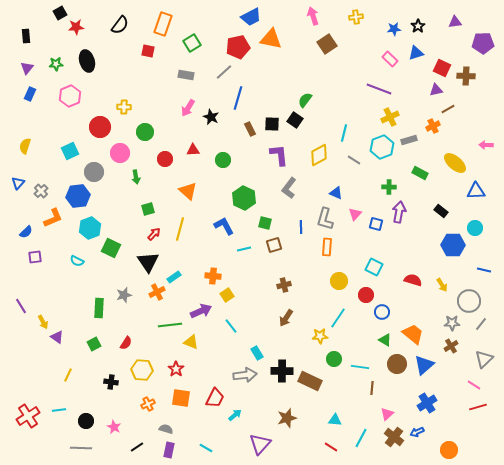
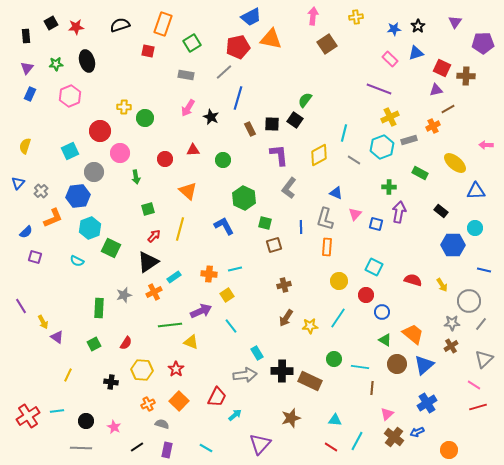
black square at (60, 13): moved 9 px left, 10 px down
pink arrow at (313, 16): rotated 24 degrees clockwise
purple triangle at (455, 22): rotated 48 degrees counterclockwise
black semicircle at (120, 25): rotated 144 degrees counterclockwise
red circle at (100, 127): moved 4 px down
green circle at (145, 132): moved 14 px up
red arrow at (154, 234): moved 2 px down
cyan line at (244, 249): moved 9 px left, 20 px down
purple square at (35, 257): rotated 24 degrees clockwise
black triangle at (148, 262): rotated 30 degrees clockwise
orange cross at (213, 276): moved 4 px left, 2 px up
orange cross at (157, 292): moved 3 px left
yellow star at (320, 336): moved 10 px left, 10 px up
orange square at (181, 398): moved 2 px left, 3 px down; rotated 36 degrees clockwise
red trapezoid at (215, 398): moved 2 px right, 1 px up
cyan line at (59, 410): moved 2 px left, 1 px down
brown star at (287, 418): moved 4 px right
gray semicircle at (166, 429): moved 4 px left, 5 px up
cyan line at (361, 438): moved 4 px left, 3 px down
purple rectangle at (169, 450): moved 2 px left
